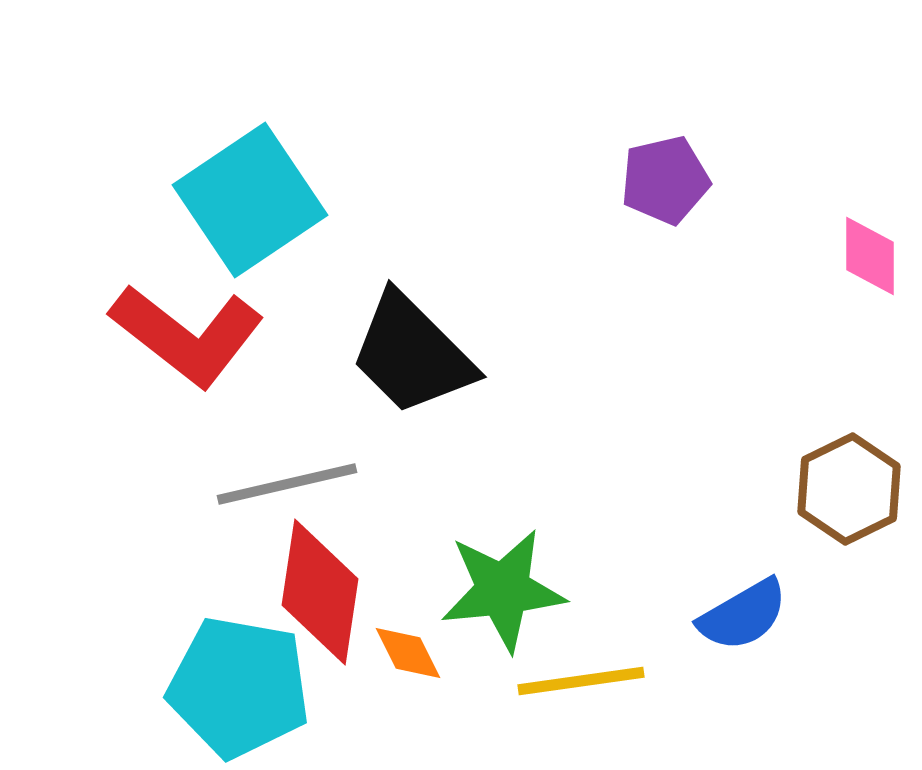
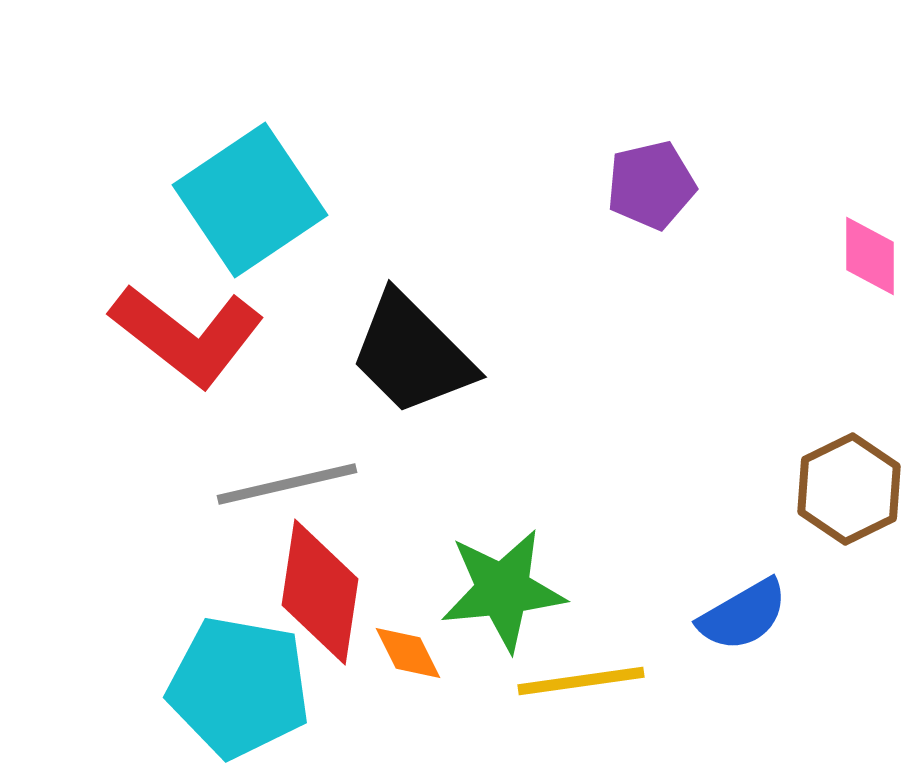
purple pentagon: moved 14 px left, 5 px down
